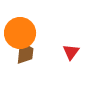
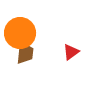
red triangle: rotated 18 degrees clockwise
